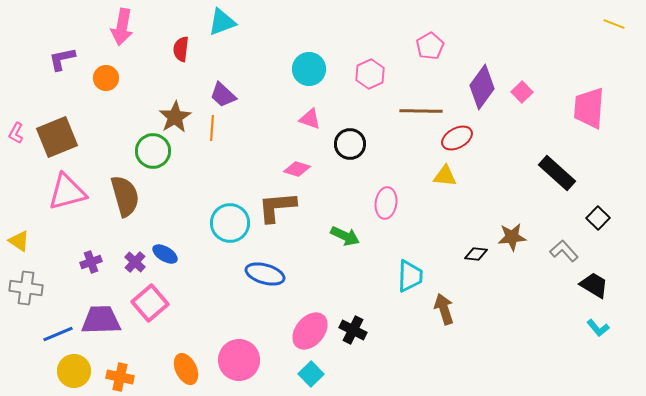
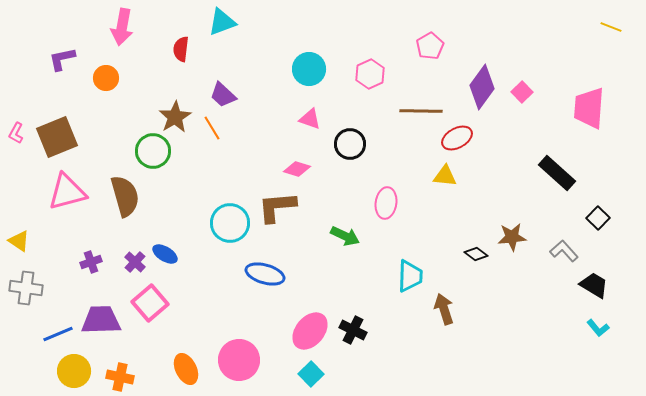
yellow line at (614, 24): moved 3 px left, 3 px down
orange line at (212, 128): rotated 35 degrees counterclockwise
black diamond at (476, 254): rotated 30 degrees clockwise
